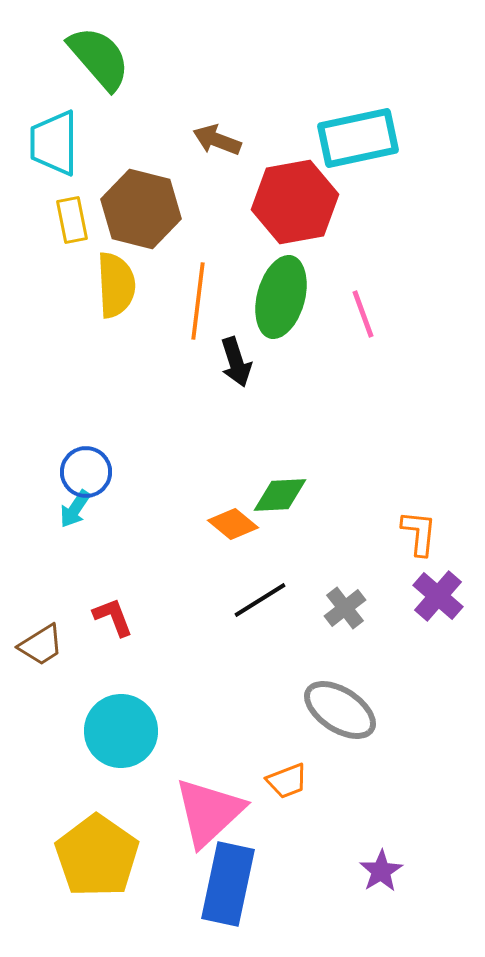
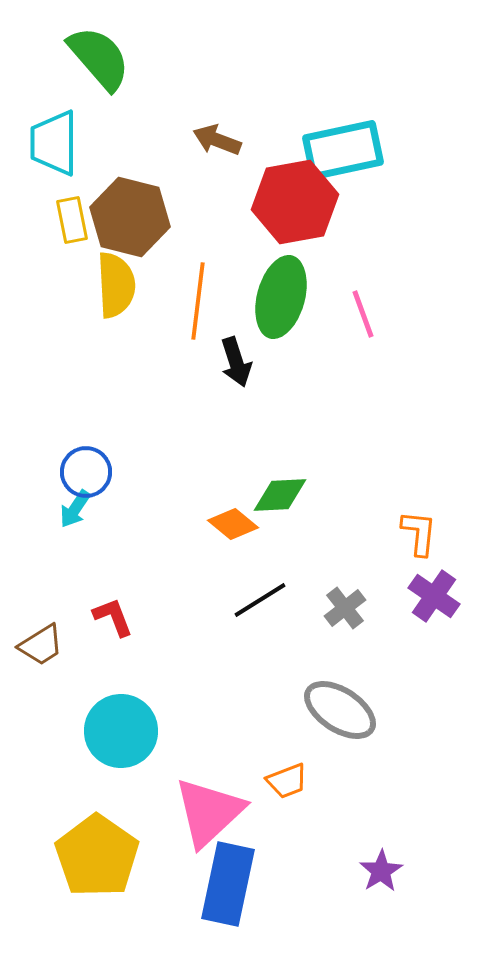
cyan rectangle: moved 15 px left, 12 px down
brown hexagon: moved 11 px left, 8 px down
purple cross: moved 4 px left; rotated 6 degrees counterclockwise
